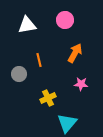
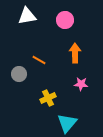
white triangle: moved 9 px up
orange arrow: rotated 30 degrees counterclockwise
orange line: rotated 48 degrees counterclockwise
